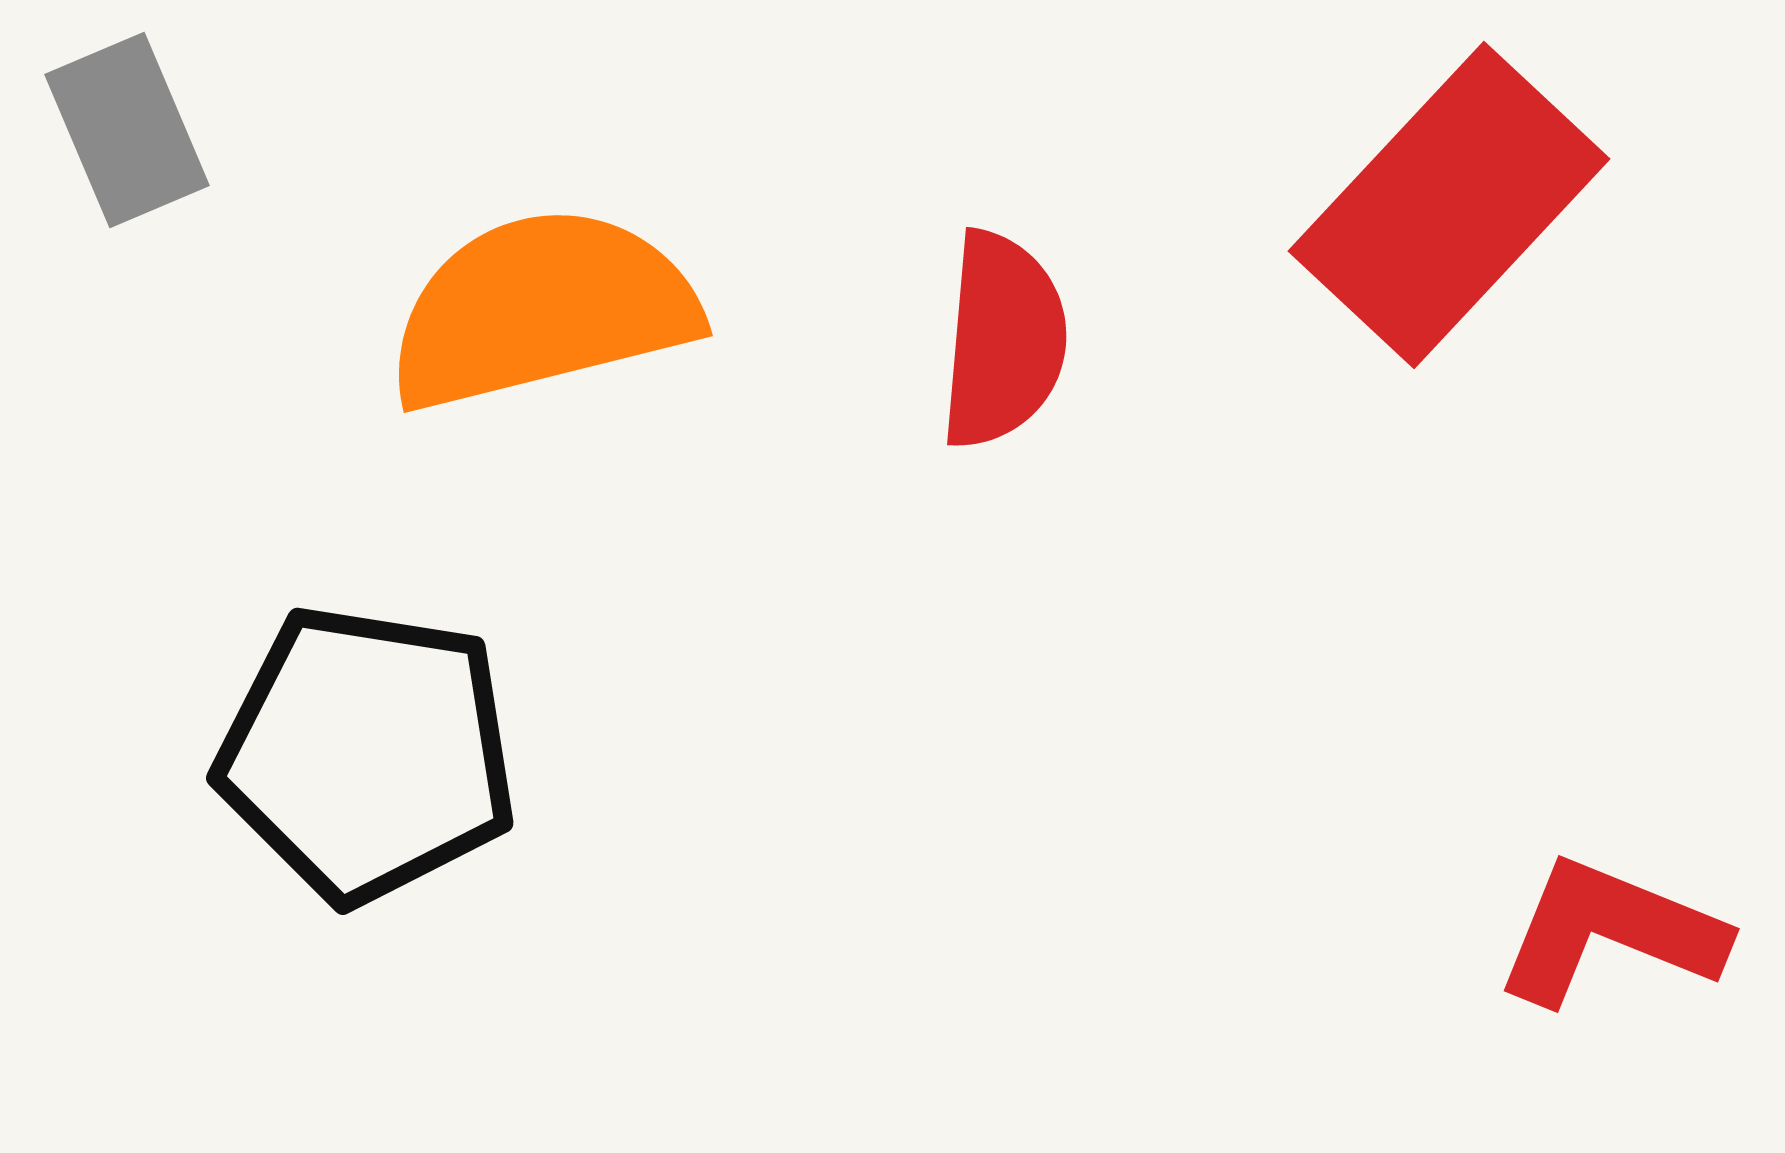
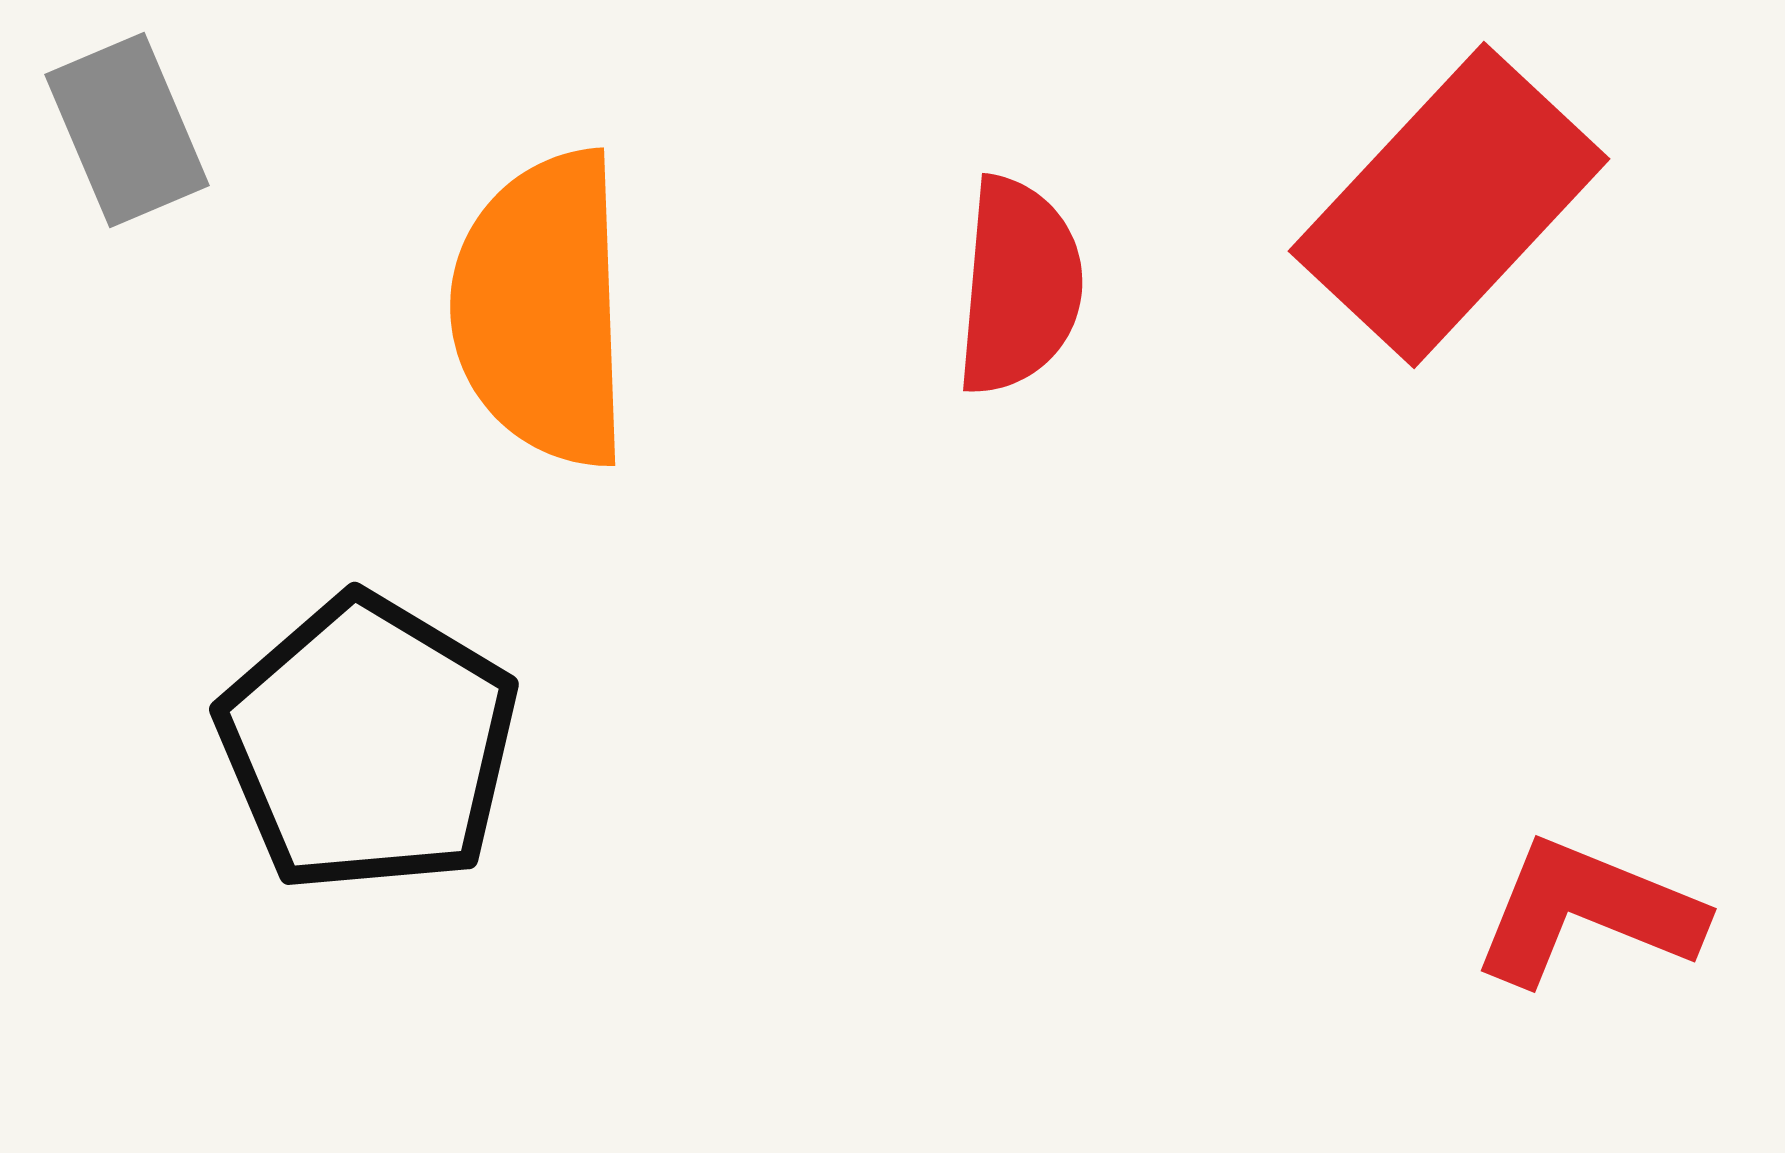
orange semicircle: rotated 78 degrees counterclockwise
red semicircle: moved 16 px right, 54 px up
black pentagon: moved 1 px right, 10 px up; rotated 22 degrees clockwise
red L-shape: moved 23 px left, 20 px up
